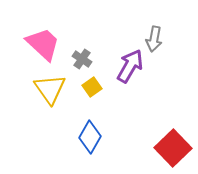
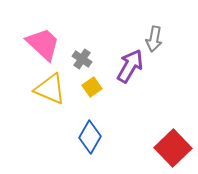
yellow triangle: rotated 32 degrees counterclockwise
